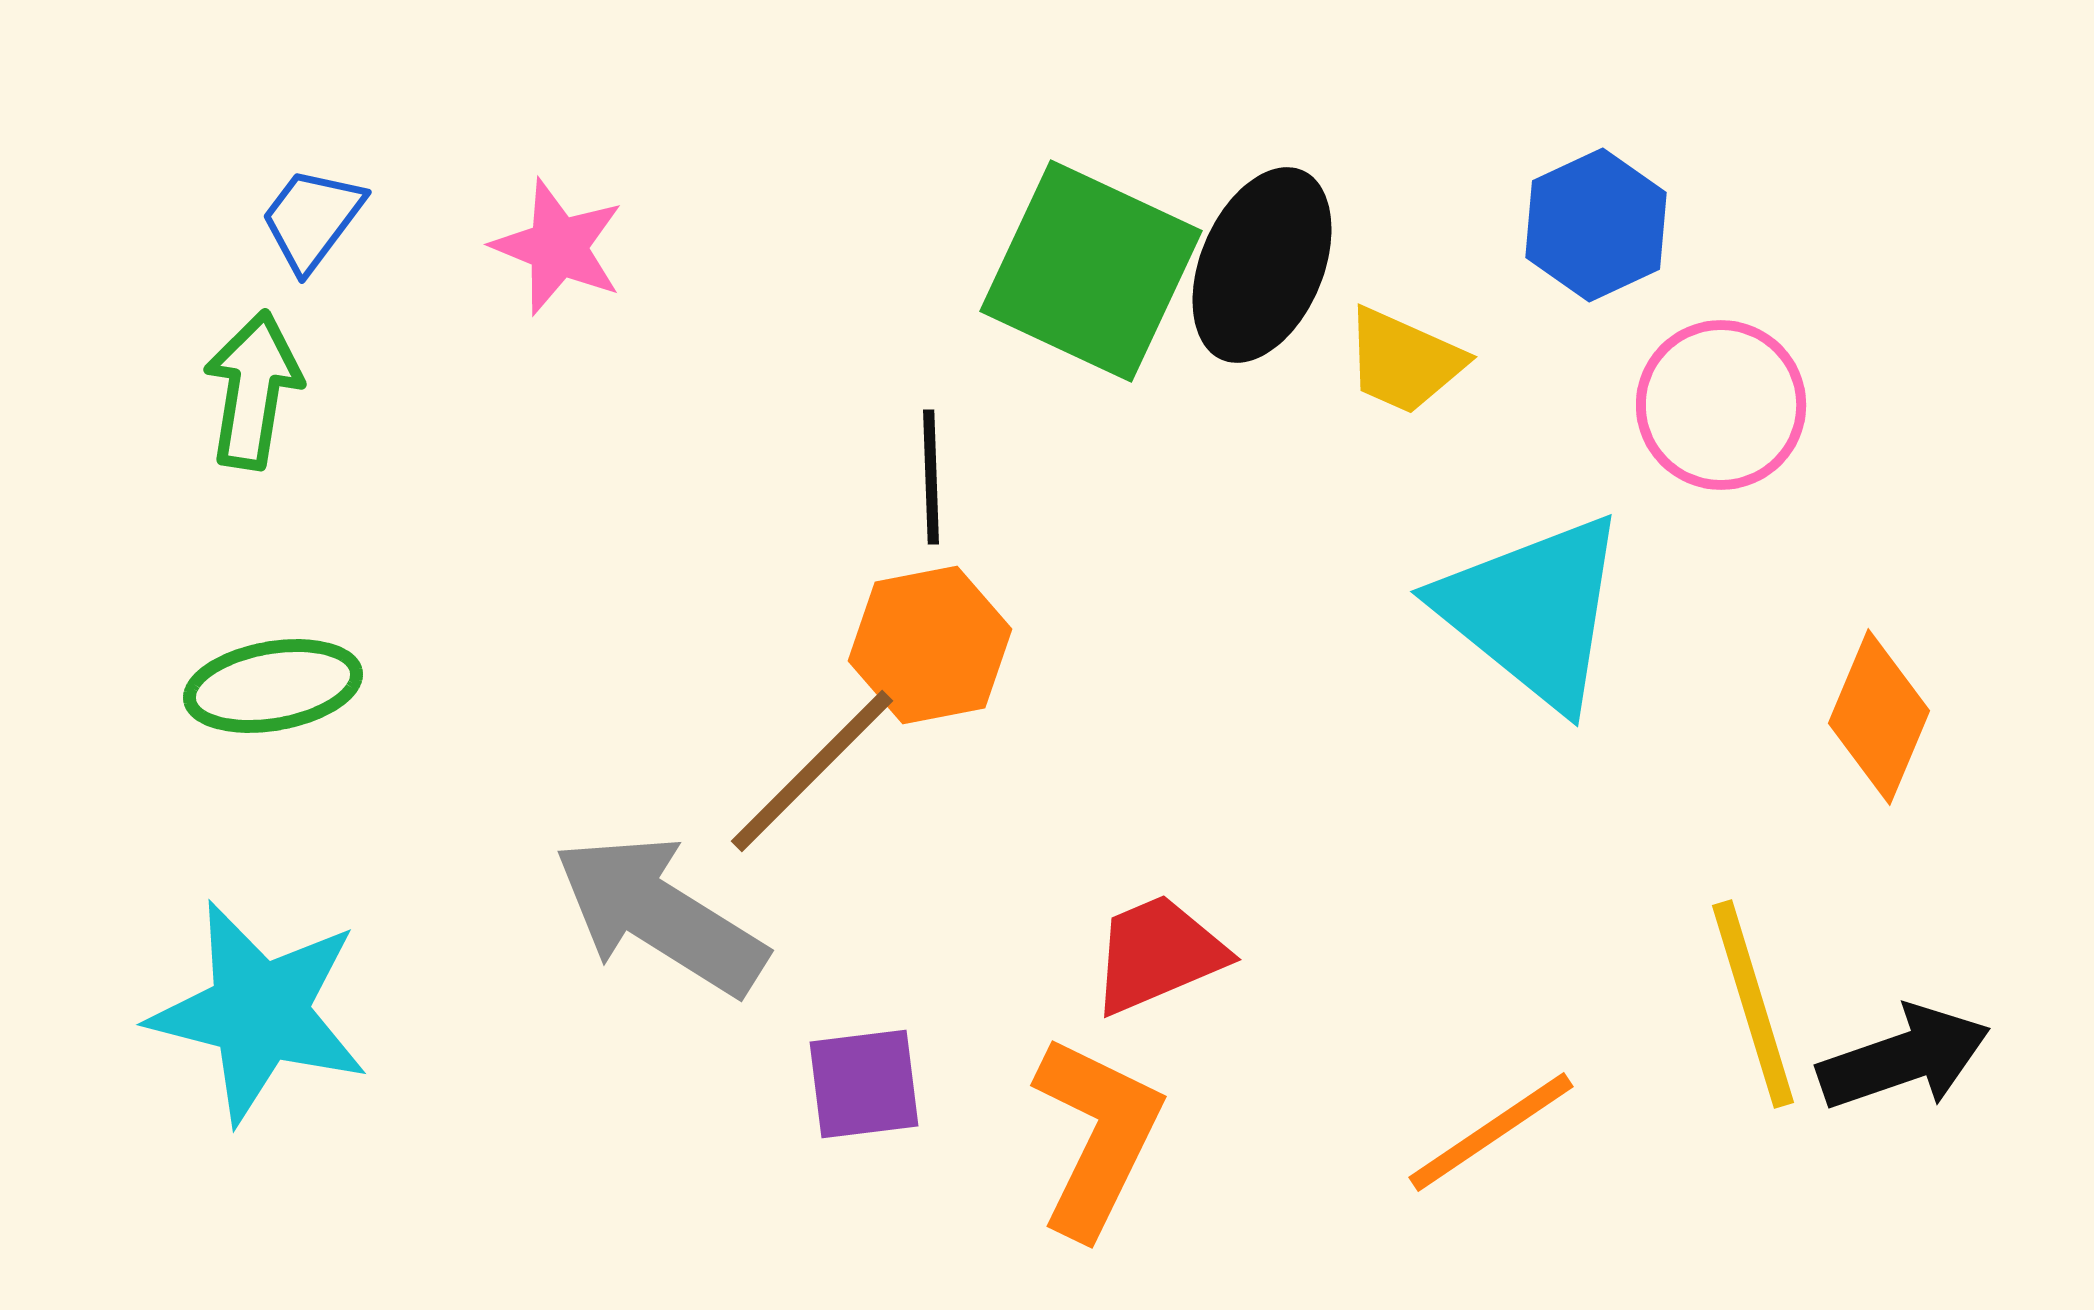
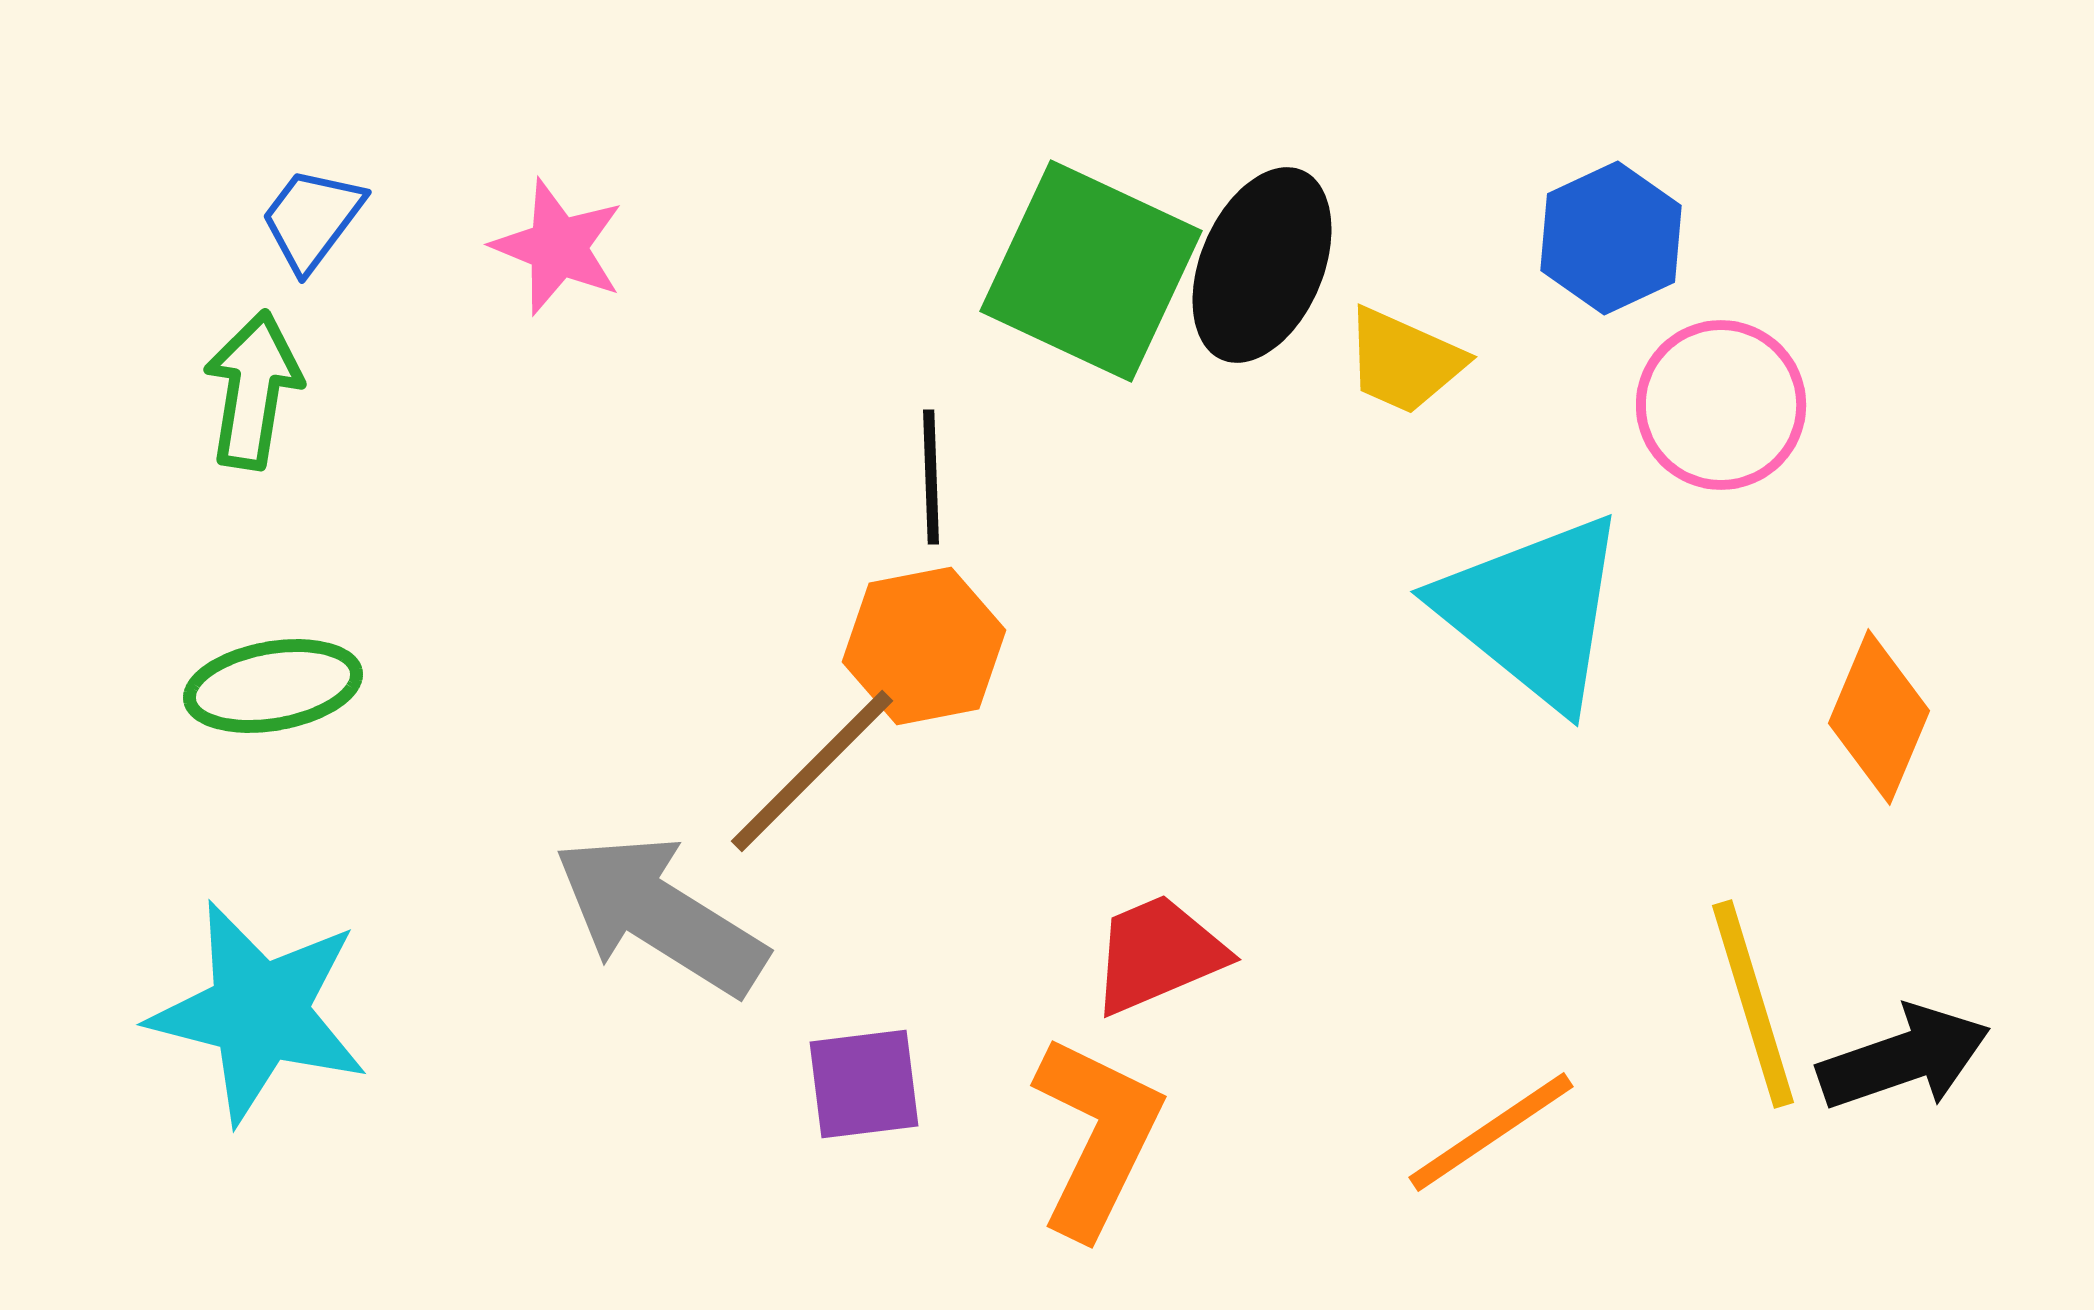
blue hexagon: moved 15 px right, 13 px down
orange hexagon: moved 6 px left, 1 px down
